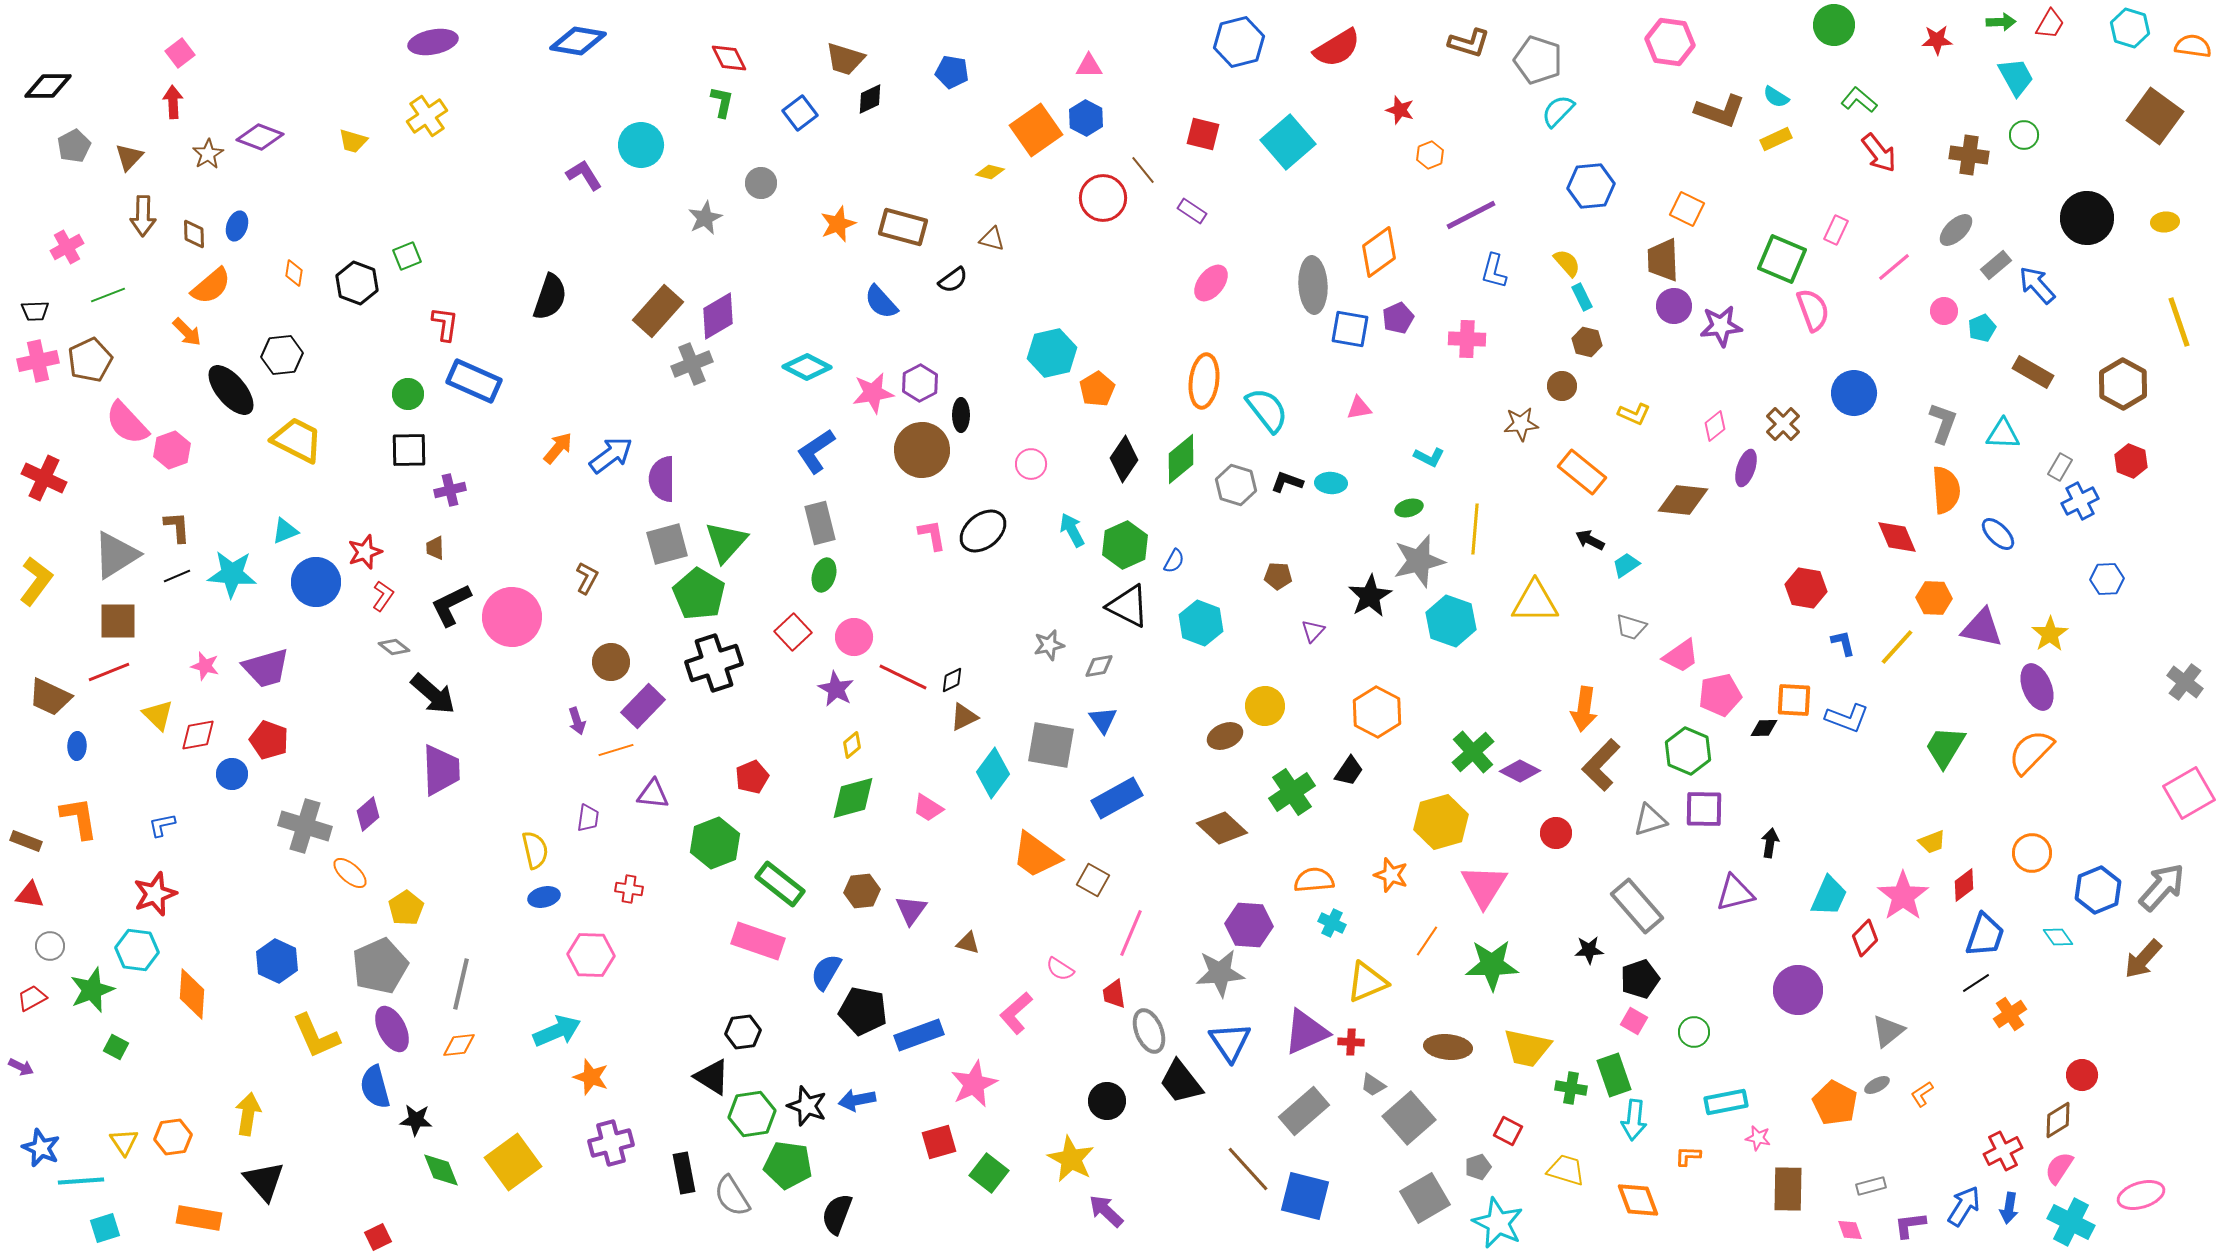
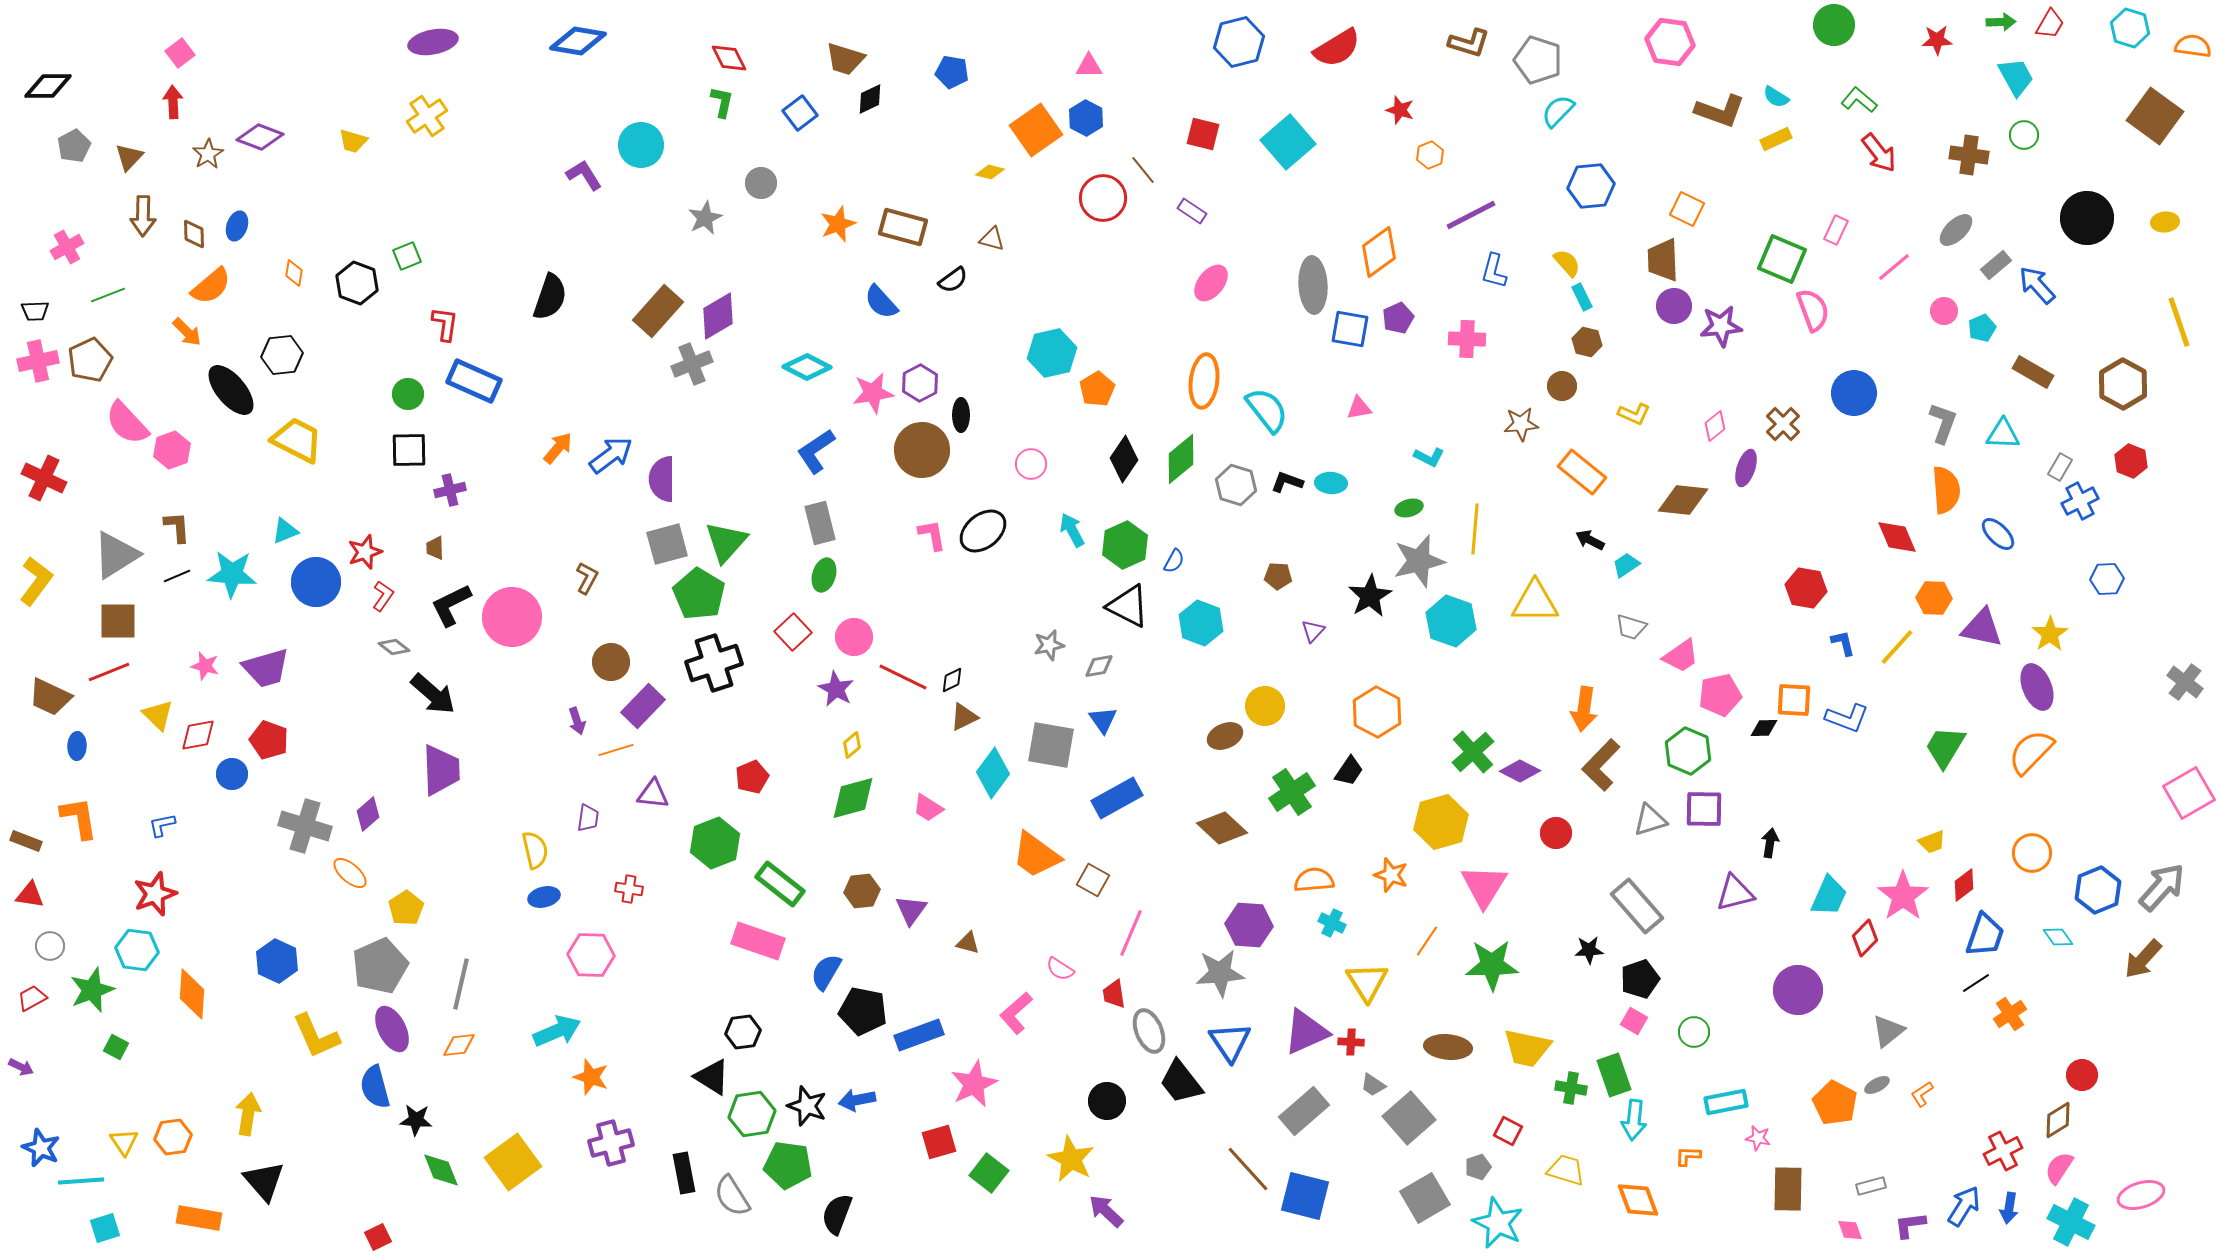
yellow triangle at (1367, 982): rotated 39 degrees counterclockwise
